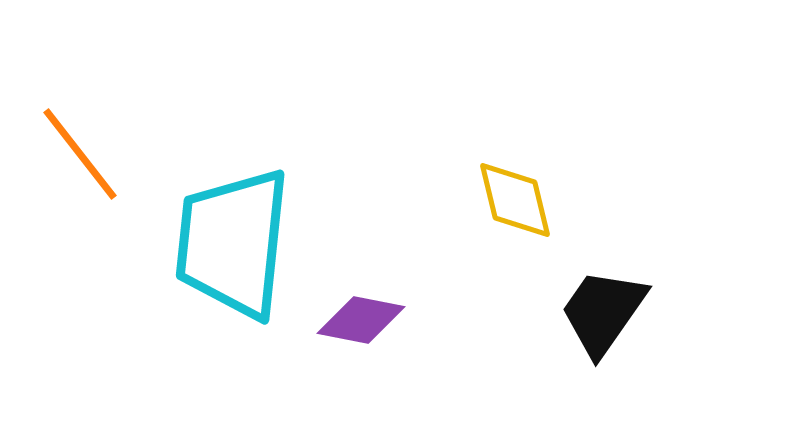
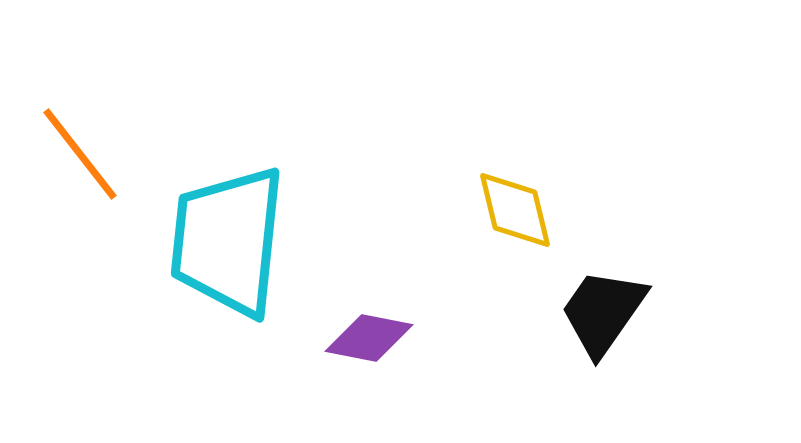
yellow diamond: moved 10 px down
cyan trapezoid: moved 5 px left, 2 px up
purple diamond: moved 8 px right, 18 px down
